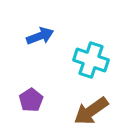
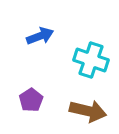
brown arrow: moved 3 px left; rotated 132 degrees counterclockwise
